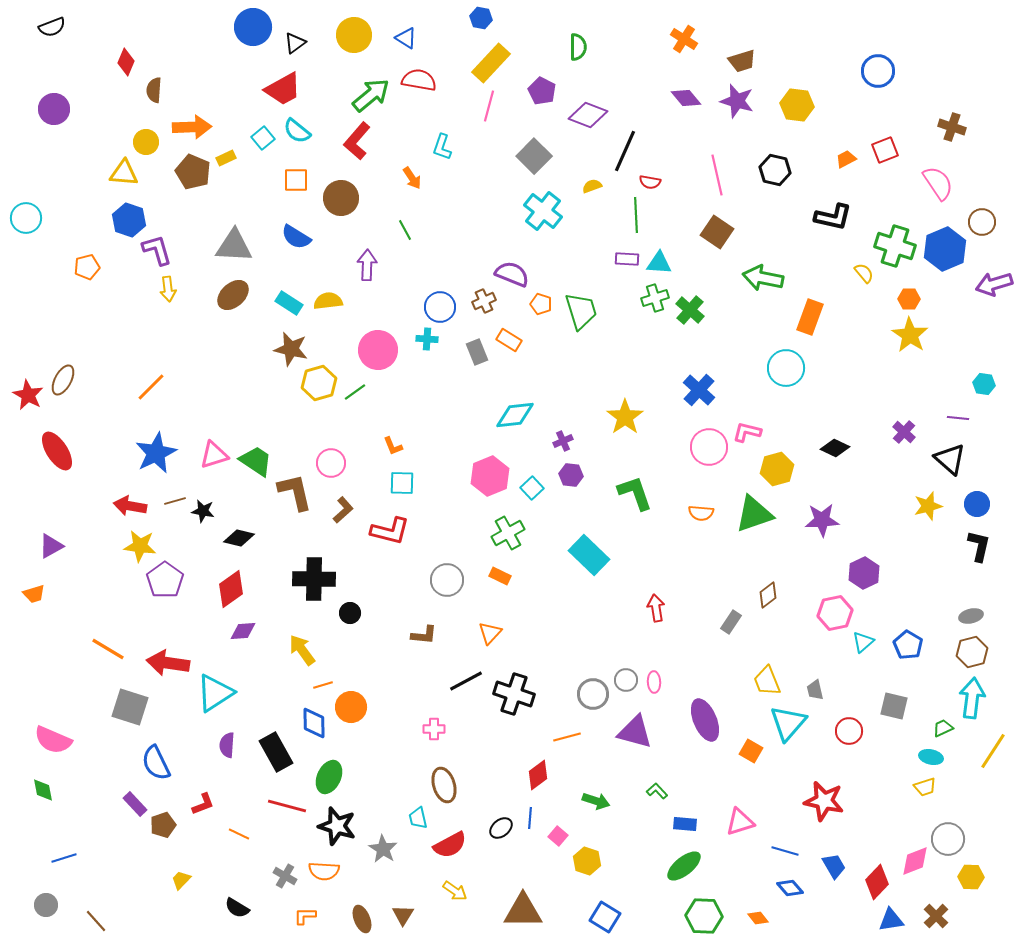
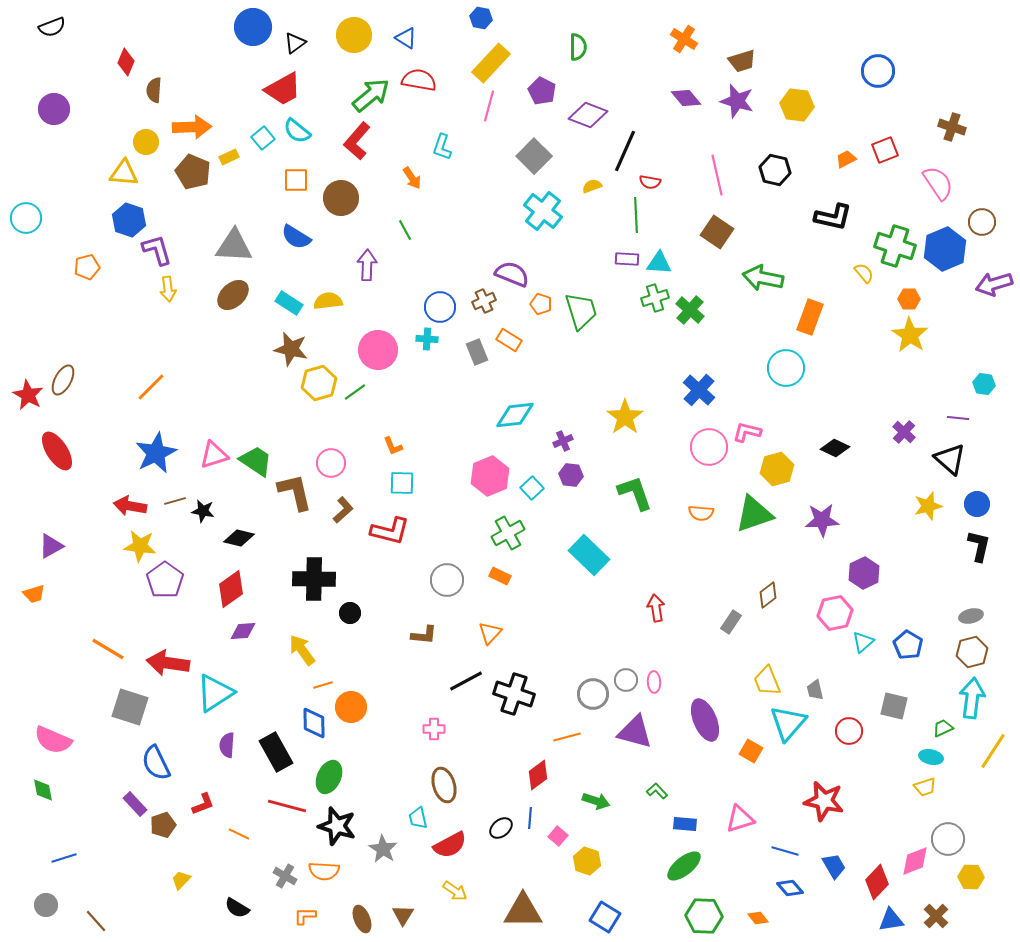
yellow rectangle at (226, 158): moved 3 px right, 1 px up
pink triangle at (740, 822): moved 3 px up
